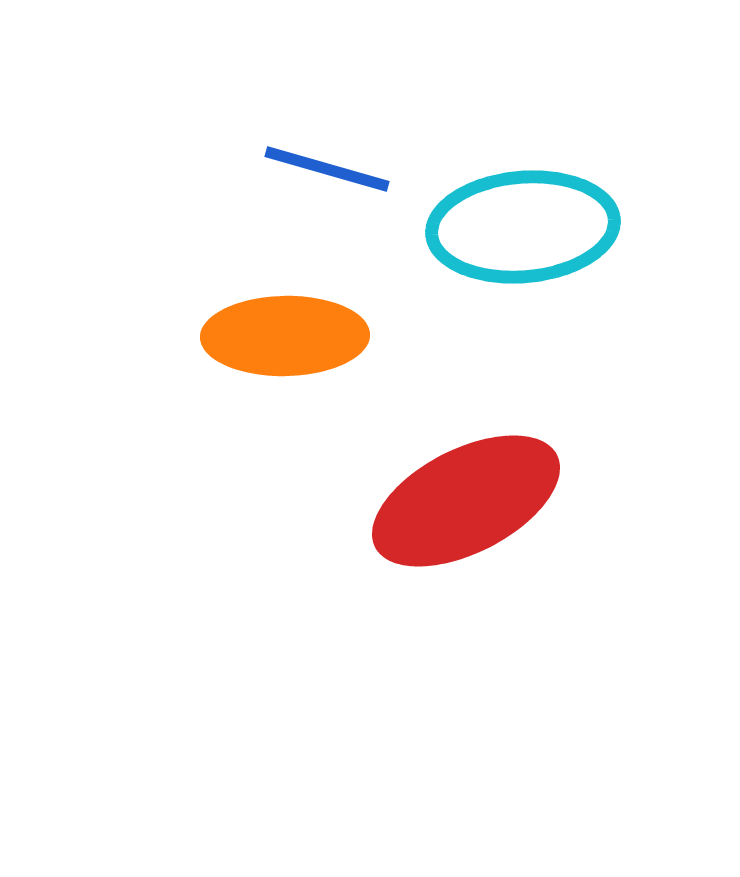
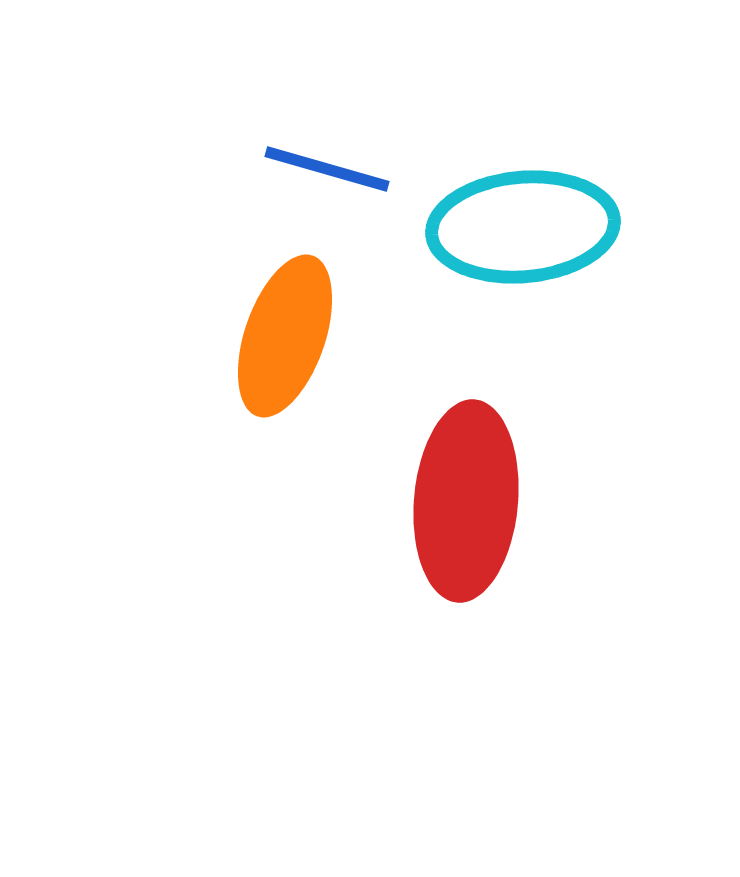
orange ellipse: rotated 70 degrees counterclockwise
red ellipse: rotated 58 degrees counterclockwise
